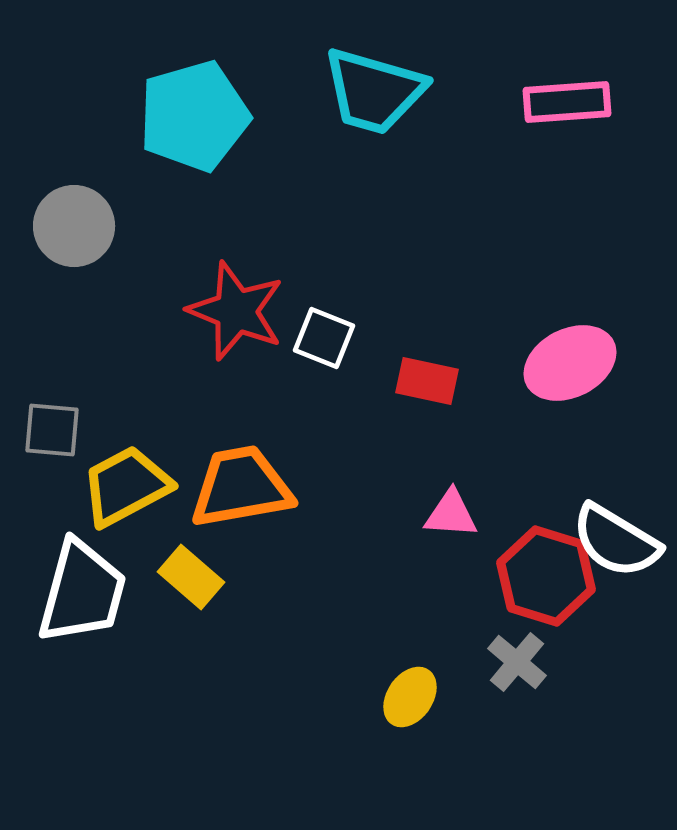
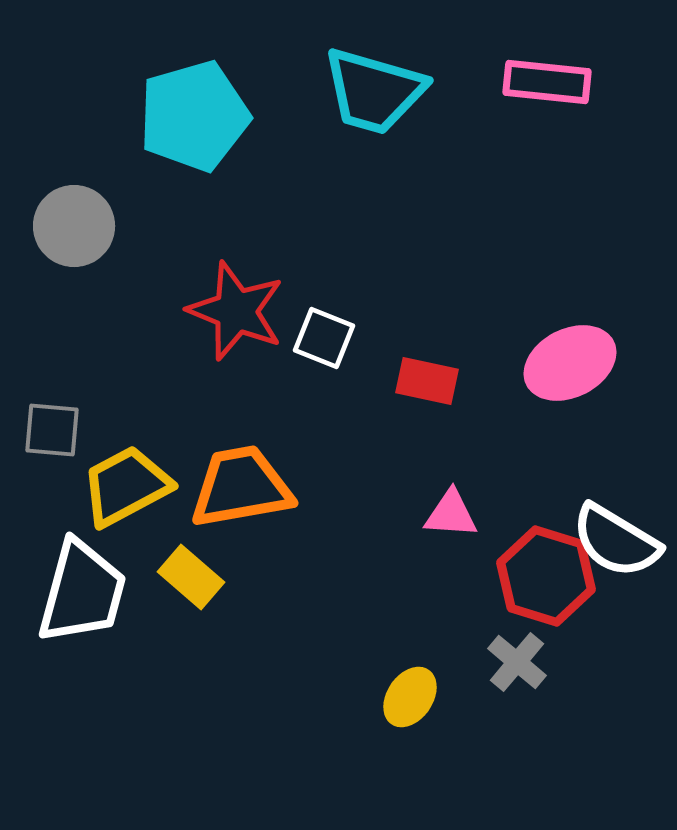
pink rectangle: moved 20 px left, 20 px up; rotated 10 degrees clockwise
